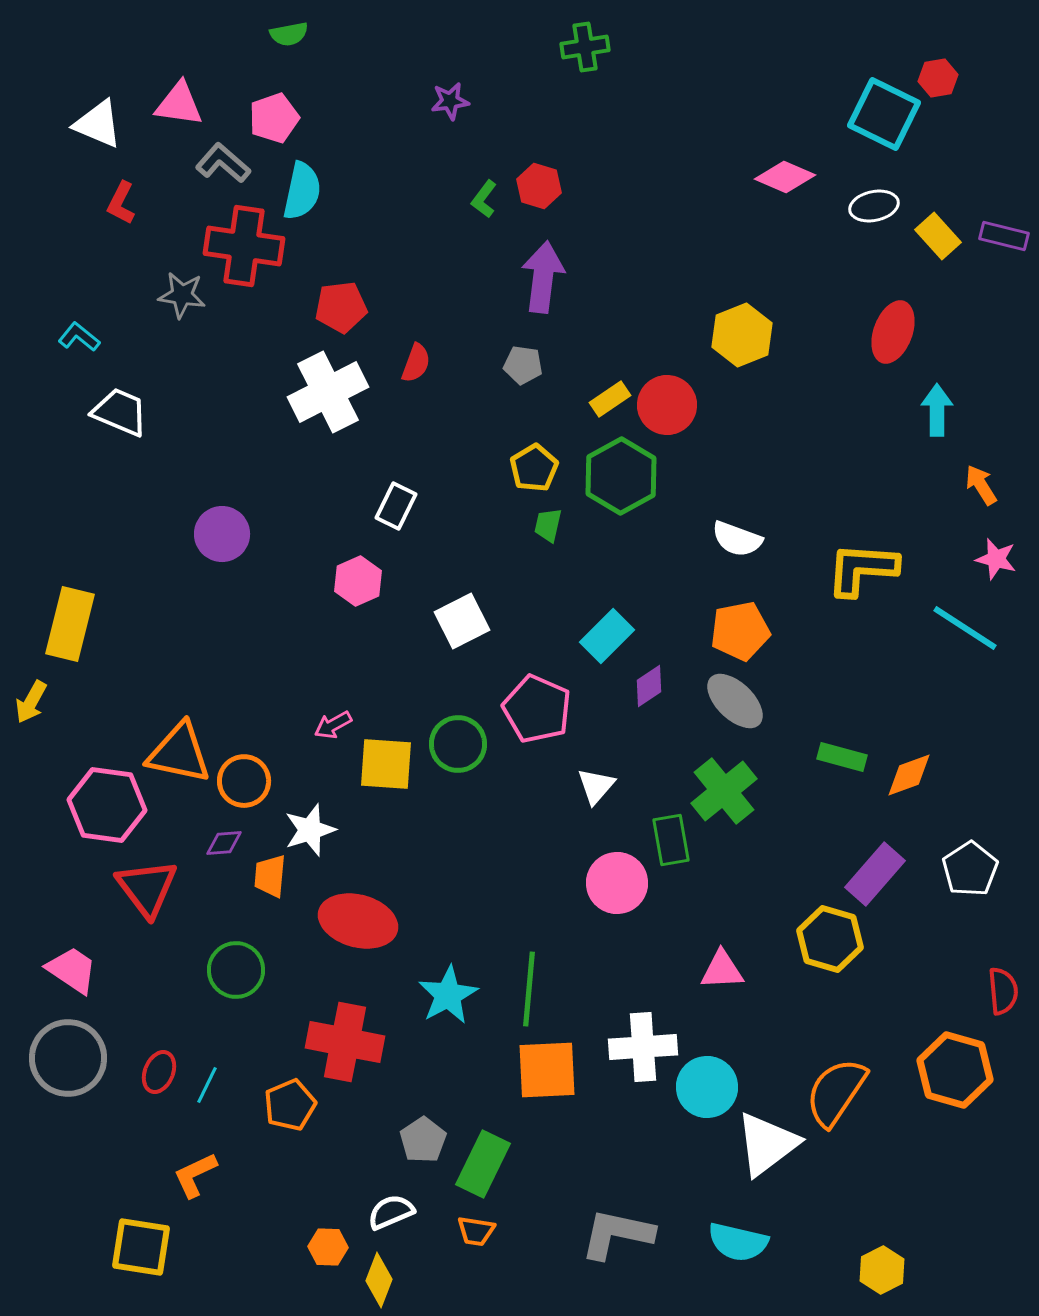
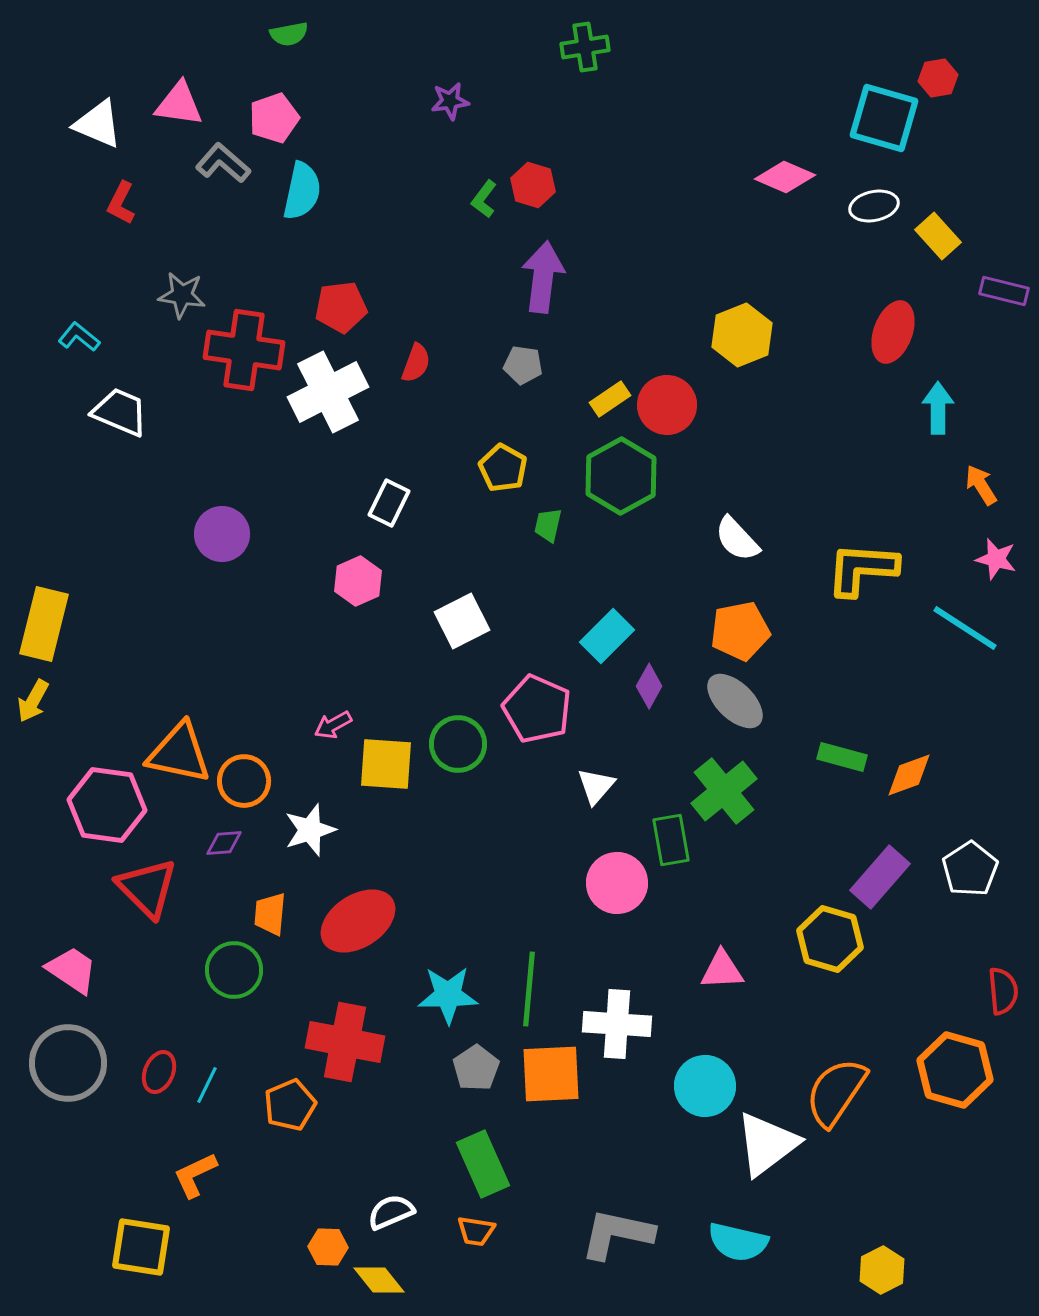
cyan square at (884, 114): moved 4 px down; rotated 10 degrees counterclockwise
red hexagon at (539, 186): moved 6 px left, 1 px up
purple rectangle at (1004, 236): moved 55 px down
red cross at (244, 246): moved 104 px down
cyan arrow at (937, 410): moved 1 px right, 2 px up
yellow pentagon at (534, 468): moved 31 px left; rotated 12 degrees counterclockwise
white rectangle at (396, 506): moved 7 px left, 3 px up
white semicircle at (737, 539): rotated 27 degrees clockwise
yellow rectangle at (70, 624): moved 26 px left
purple diamond at (649, 686): rotated 27 degrees counterclockwise
yellow arrow at (31, 702): moved 2 px right, 1 px up
purple rectangle at (875, 874): moved 5 px right, 3 px down
orange trapezoid at (270, 876): moved 38 px down
red triangle at (147, 888): rotated 8 degrees counterclockwise
red ellipse at (358, 921): rotated 48 degrees counterclockwise
green circle at (236, 970): moved 2 px left
cyan star at (448, 995): rotated 28 degrees clockwise
white cross at (643, 1047): moved 26 px left, 23 px up; rotated 8 degrees clockwise
gray circle at (68, 1058): moved 5 px down
orange square at (547, 1070): moved 4 px right, 4 px down
cyan circle at (707, 1087): moved 2 px left, 1 px up
gray pentagon at (423, 1140): moved 53 px right, 72 px up
green rectangle at (483, 1164): rotated 50 degrees counterclockwise
yellow diamond at (379, 1280): rotated 60 degrees counterclockwise
